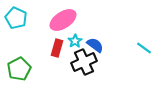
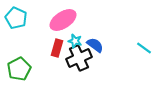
cyan star: rotated 24 degrees counterclockwise
black cross: moved 5 px left, 4 px up
